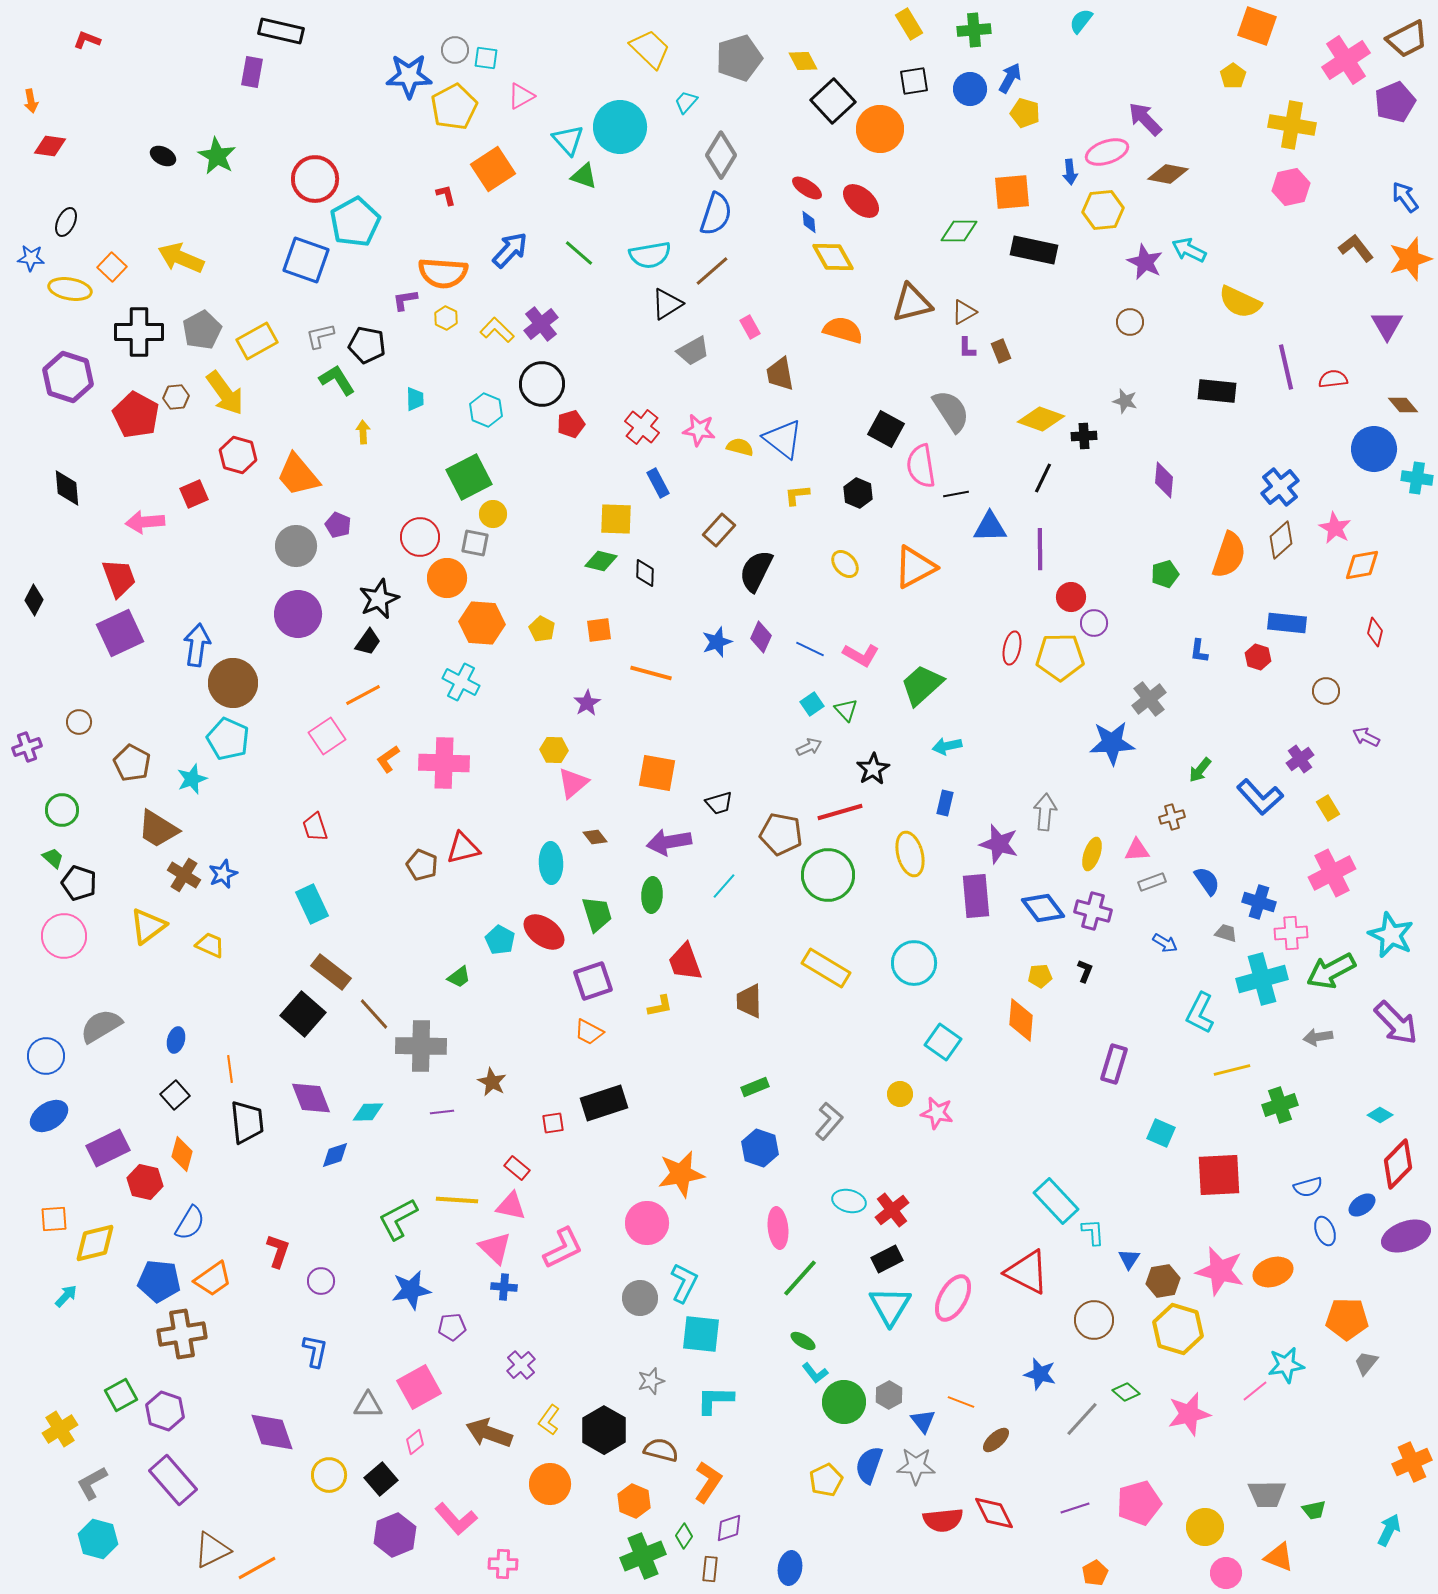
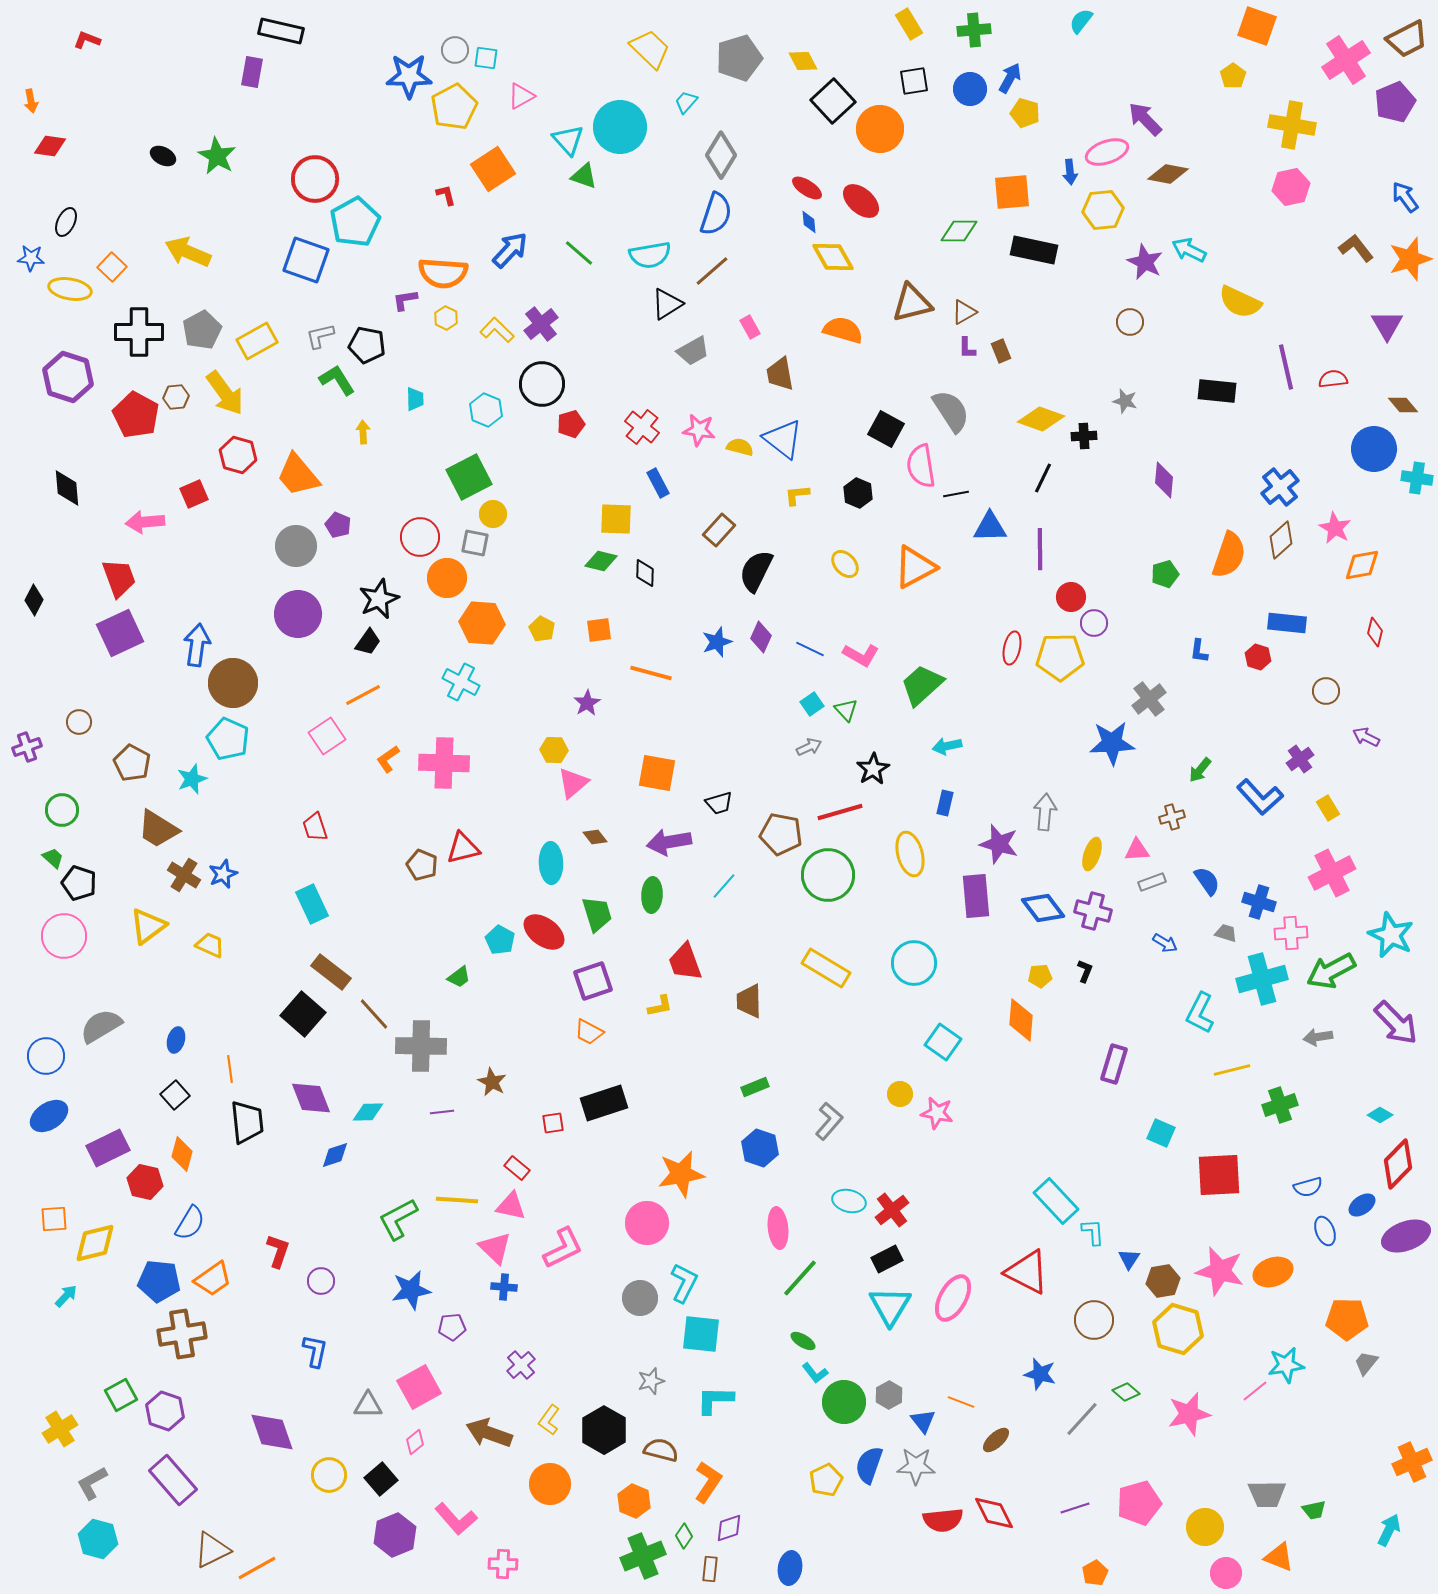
yellow arrow at (181, 258): moved 7 px right, 6 px up
